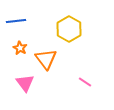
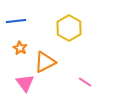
yellow hexagon: moved 1 px up
orange triangle: moved 1 px left, 3 px down; rotated 40 degrees clockwise
